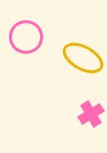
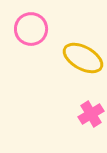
pink circle: moved 5 px right, 8 px up
